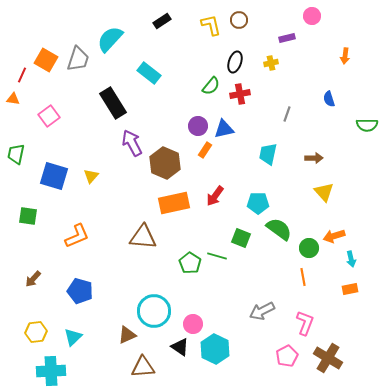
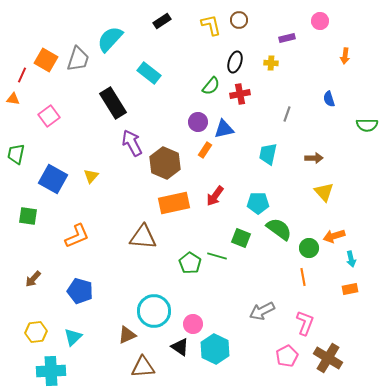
pink circle at (312, 16): moved 8 px right, 5 px down
yellow cross at (271, 63): rotated 16 degrees clockwise
purple circle at (198, 126): moved 4 px up
blue square at (54, 176): moved 1 px left, 3 px down; rotated 12 degrees clockwise
